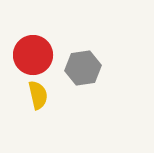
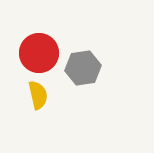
red circle: moved 6 px right, 2 px up
